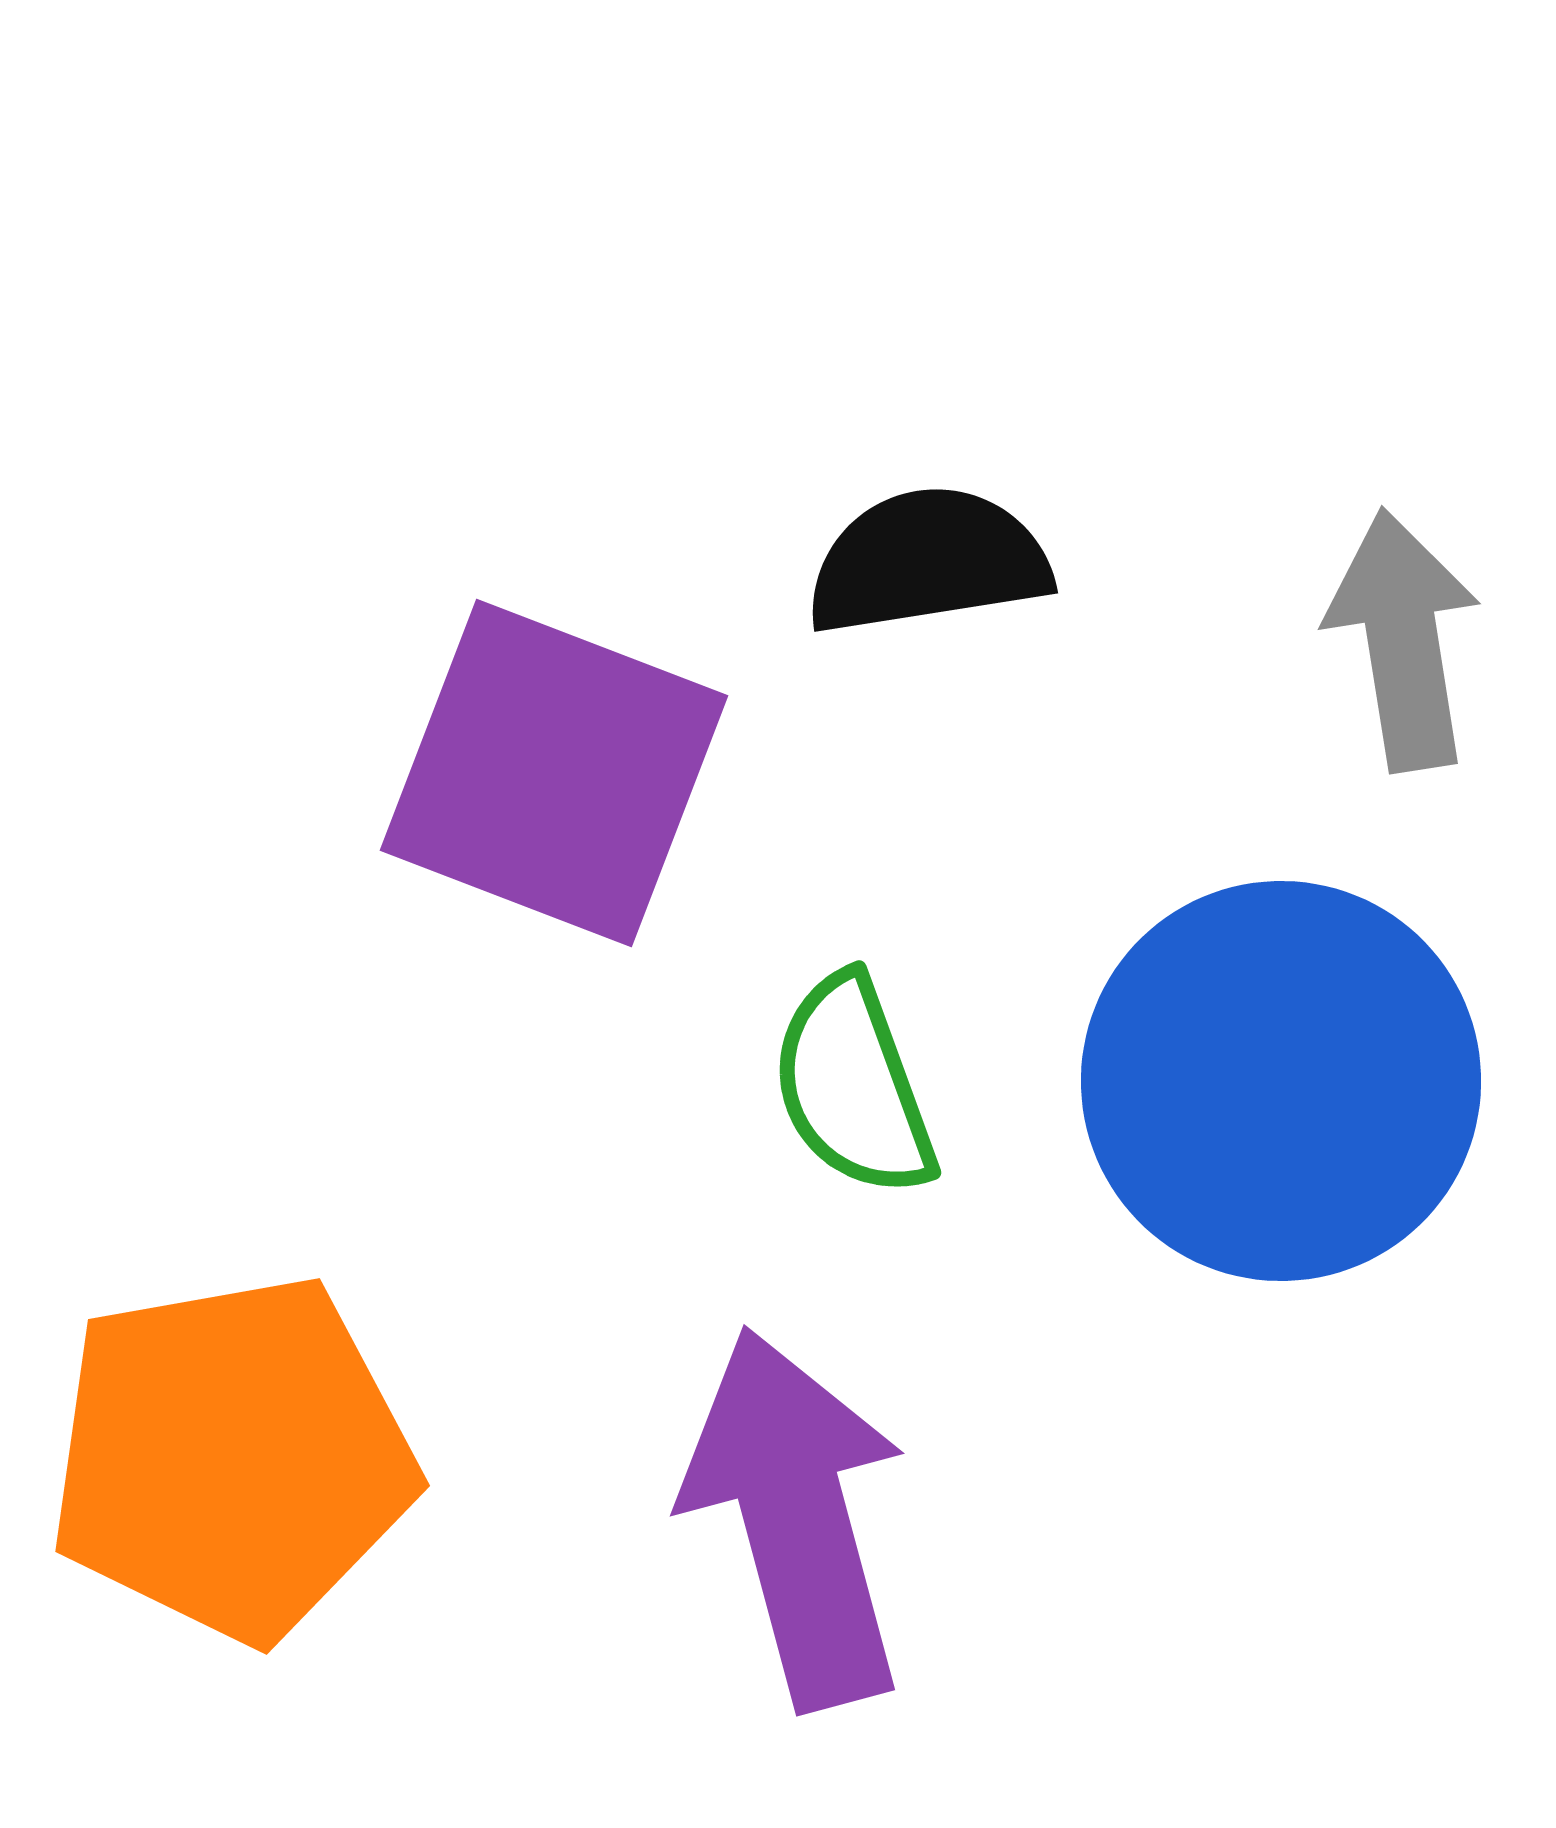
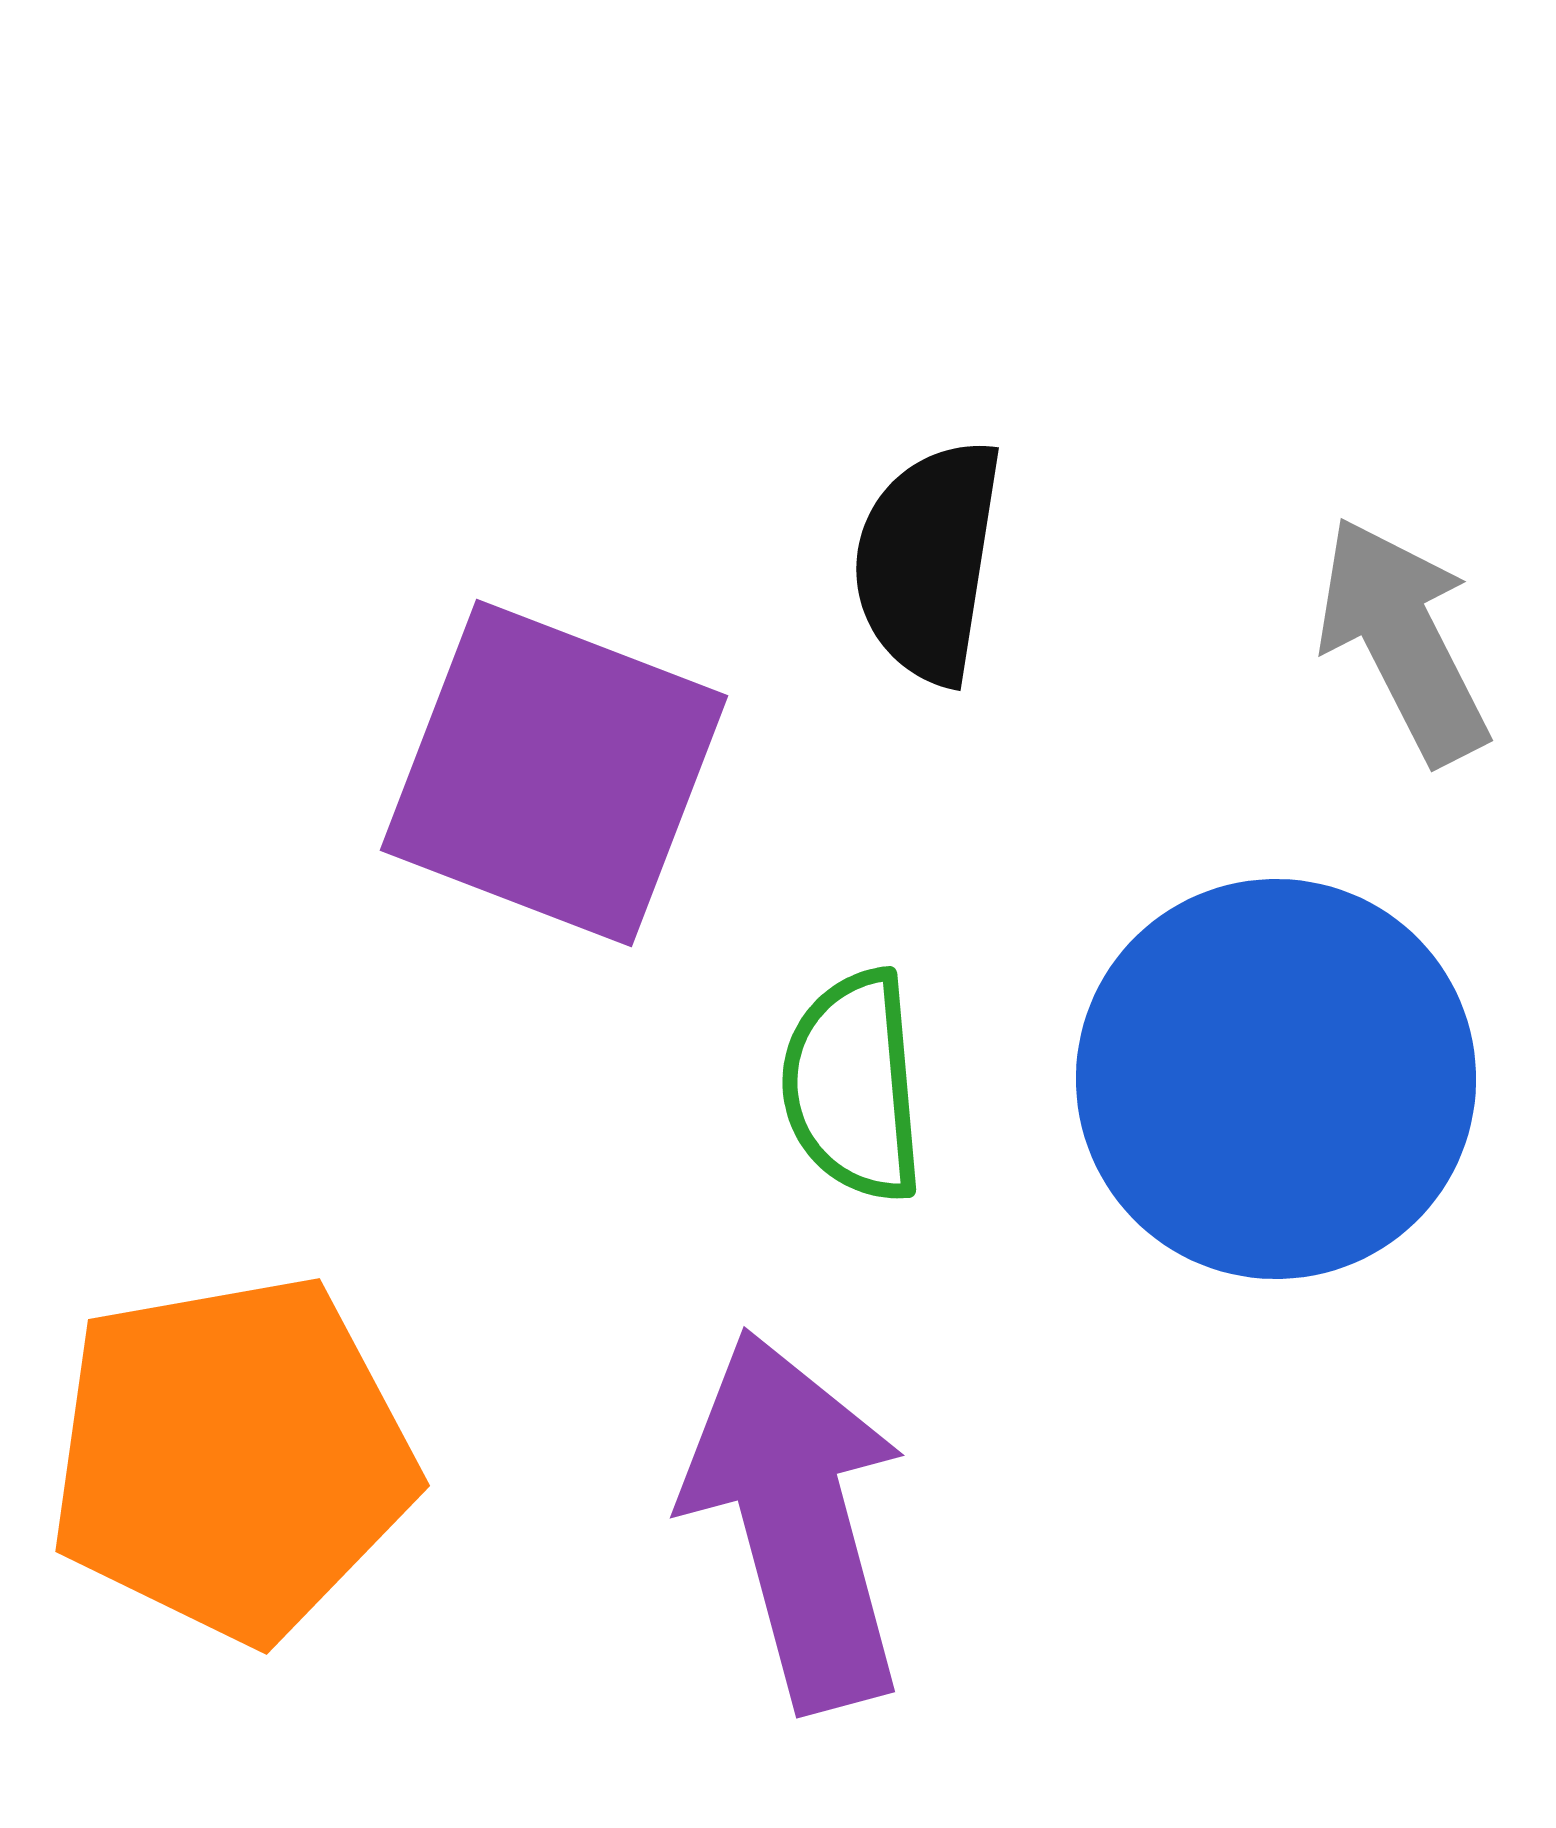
black semicircle: rotated 72 degrees counterclockwise
gray arrow: rotated 18 degrees counterclockwise
blue circle: moved 5 px left, 2 px up
green semicircle: rotated 15 degrees clockwise
purple arrow: moved 2 px down
